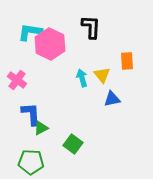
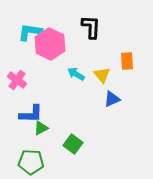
cyan arrow: moved 6 px left, 4 px up; rotated 42 degrees counterclockwise
blue triangle: rotated 12 degrees counterclockwise
blue L-shape: rotated 95 degrees clockwise
